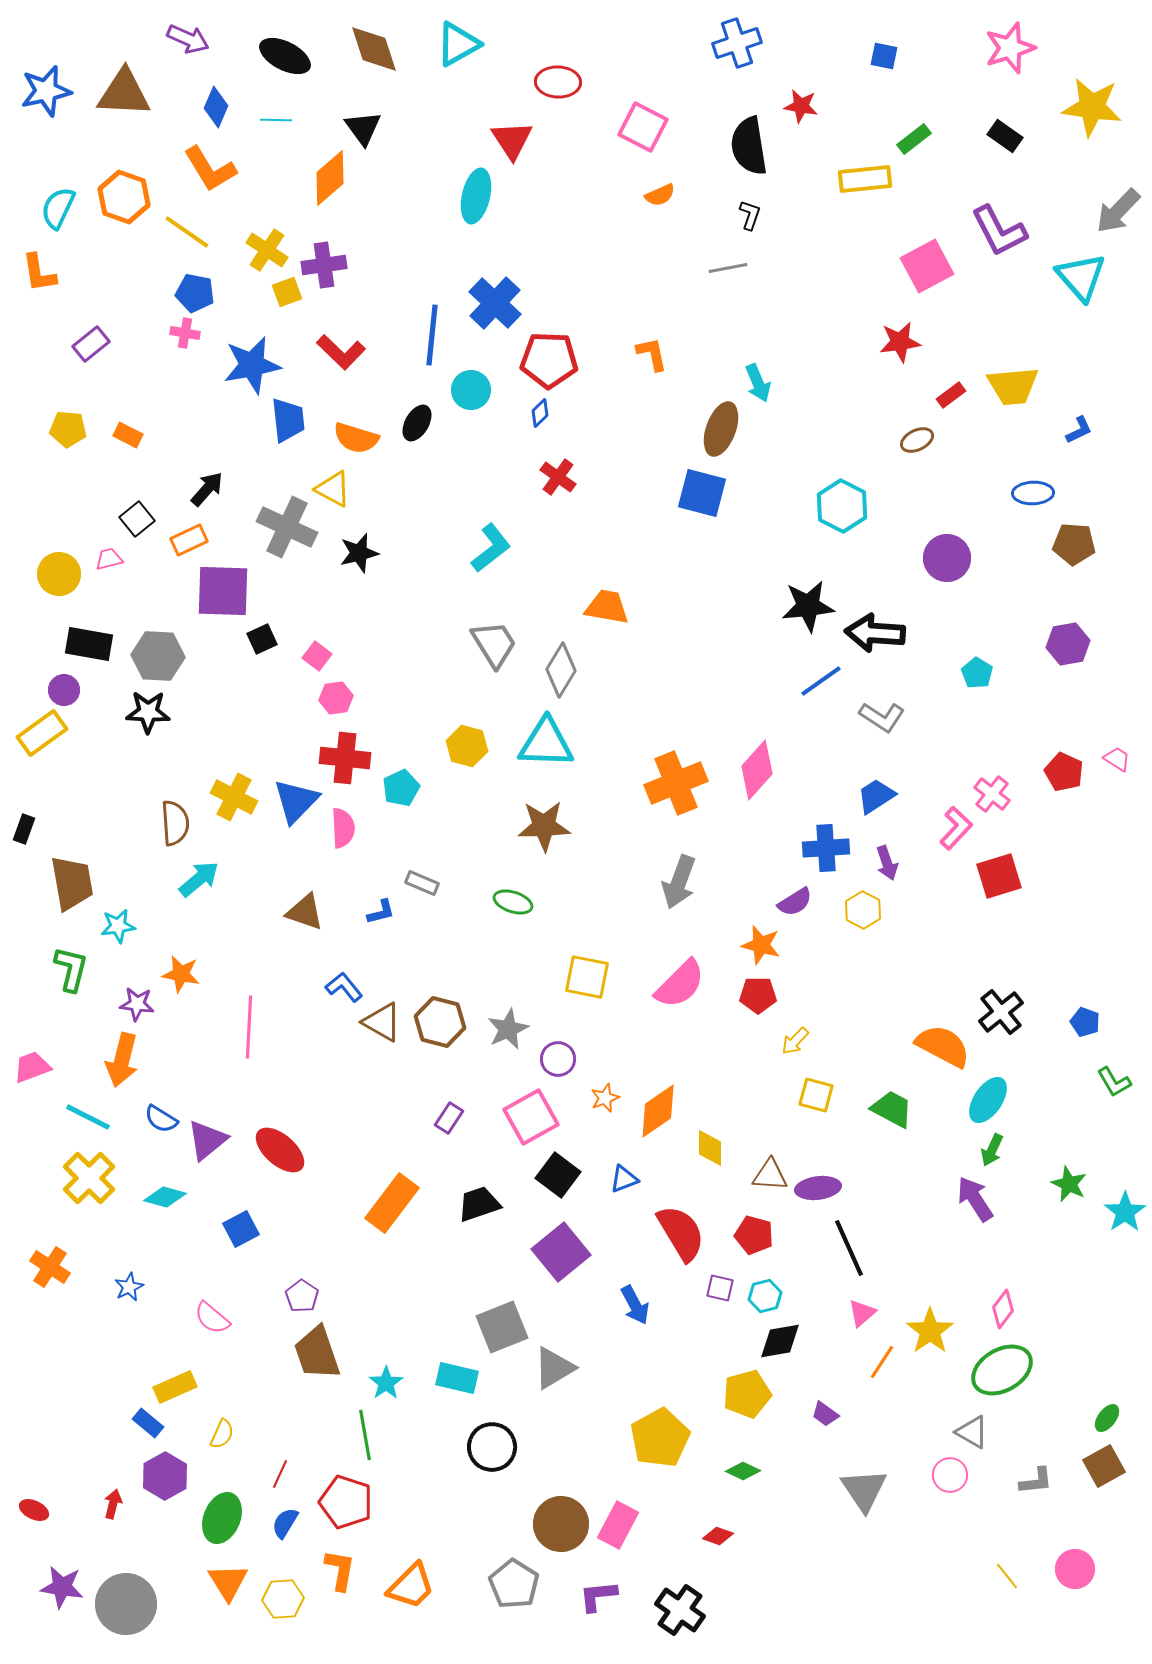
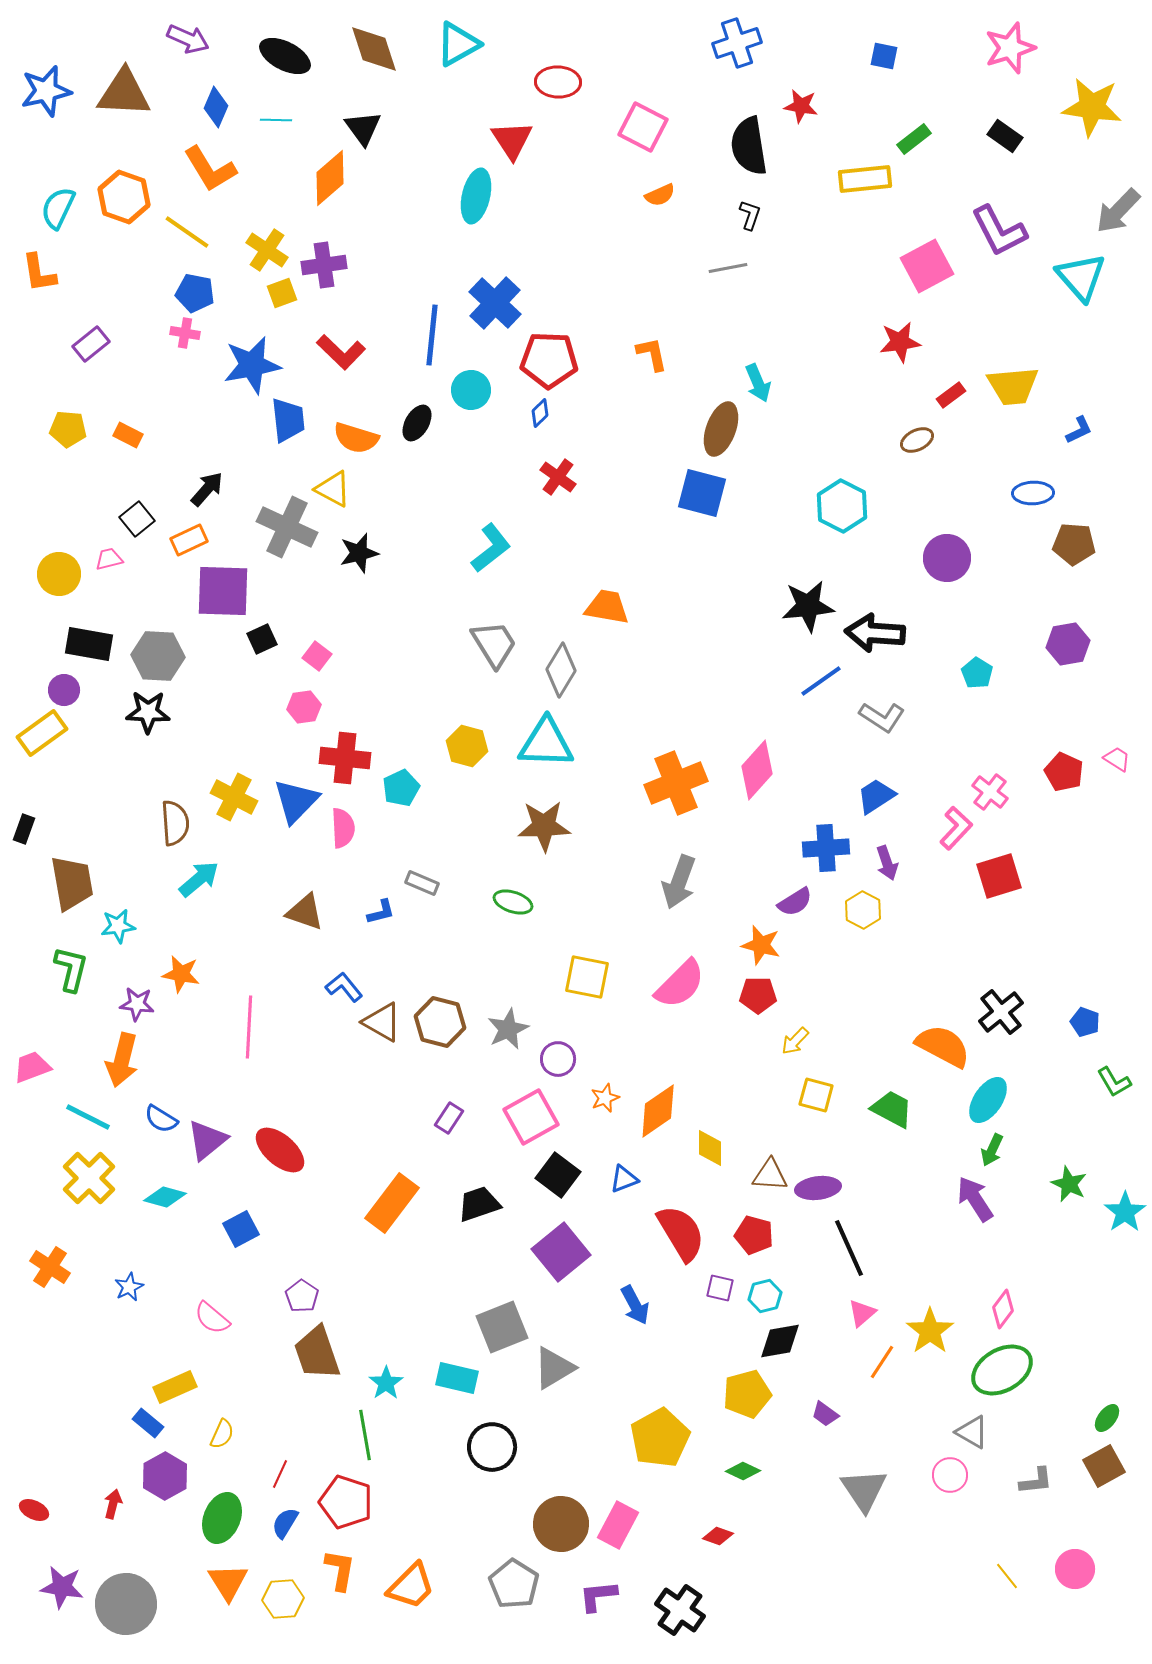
yellow square at (287, 292): moved 5 px left, 1 px down
pink hexagon at (336, 698): moved 32 px left, 9 px down
pink cross at (992, 794): moved 2 px left, 2 px up
